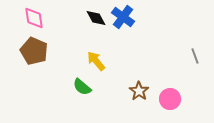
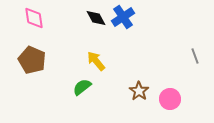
blue cross: rotated 20 degrees clockwise
brown pentagon: moved 2 px left, 9 px down
green semicircle: rotated 102 degrees clockwise
